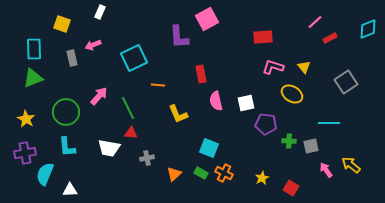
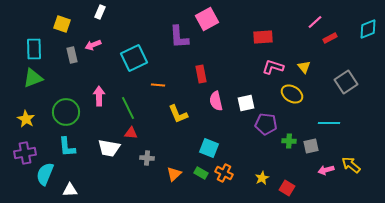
gray rectangle at (72, 58): moved 3 px up
pink arrow at (99, 96): rotated 42 degrees counterclockwise
gray cross at (147, 158): rotated 16 degrees clockwise
pink arrow at (326, 170): rotated 70 degrees counterclockwise
red square at (291, 188): moved 4 px left
